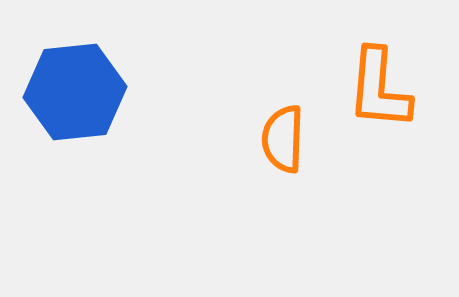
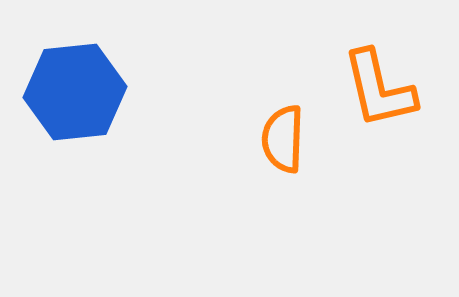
orange L-shape: rotated 18 degrees counterclockwise
